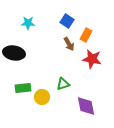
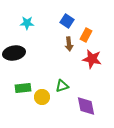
cyan star: moved 1 px left
brown arrow: rotated 24 degrees clockwise
black ellipse: rotated 20 degrees counterclockwise
green triangle: moved 1 px left, 2 px down
